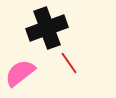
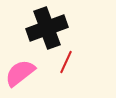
red line: moved 3 px left, 1 px up; rotated 60 degrees clockwise
